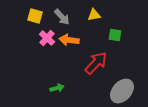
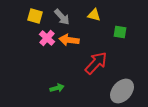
yellow triangle: rotated 24 degrees clockwise
green square: moved 5 px right, 3 px up
